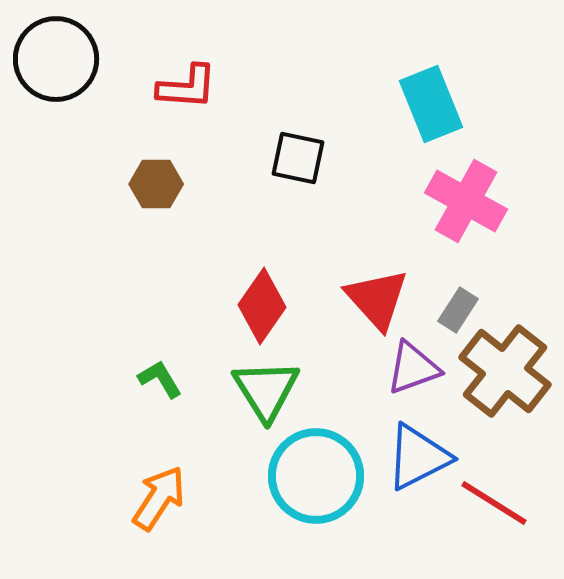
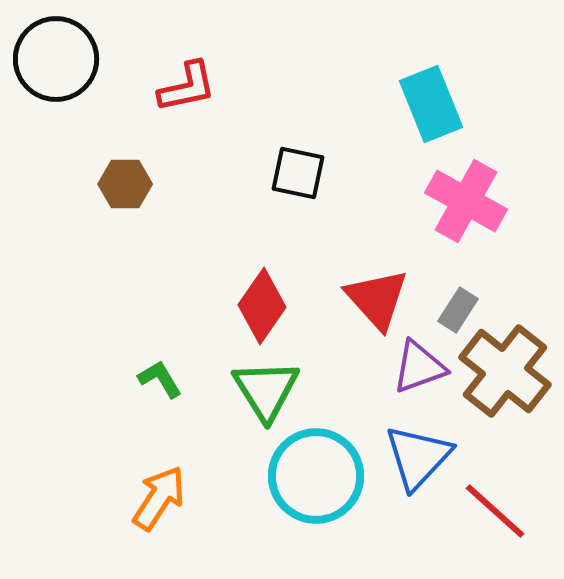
red L-shape: rotated 16 degrees counterclockwise
black square: moved 15 px down
brown hexagon: moved 31 px left
purple triangle: moved 6 px right, 1 px up
blue triangle: rotated 20 degrees counterclockwise
red line: moved 1 px right, 8 px down; rotated 10 degrees clockwise
